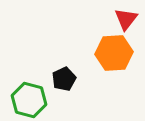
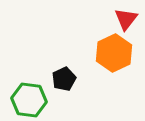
orange hexagon: rotated 21 degrees counterclockwise
green hexagon: rotated 8 degrees counterclockwise
